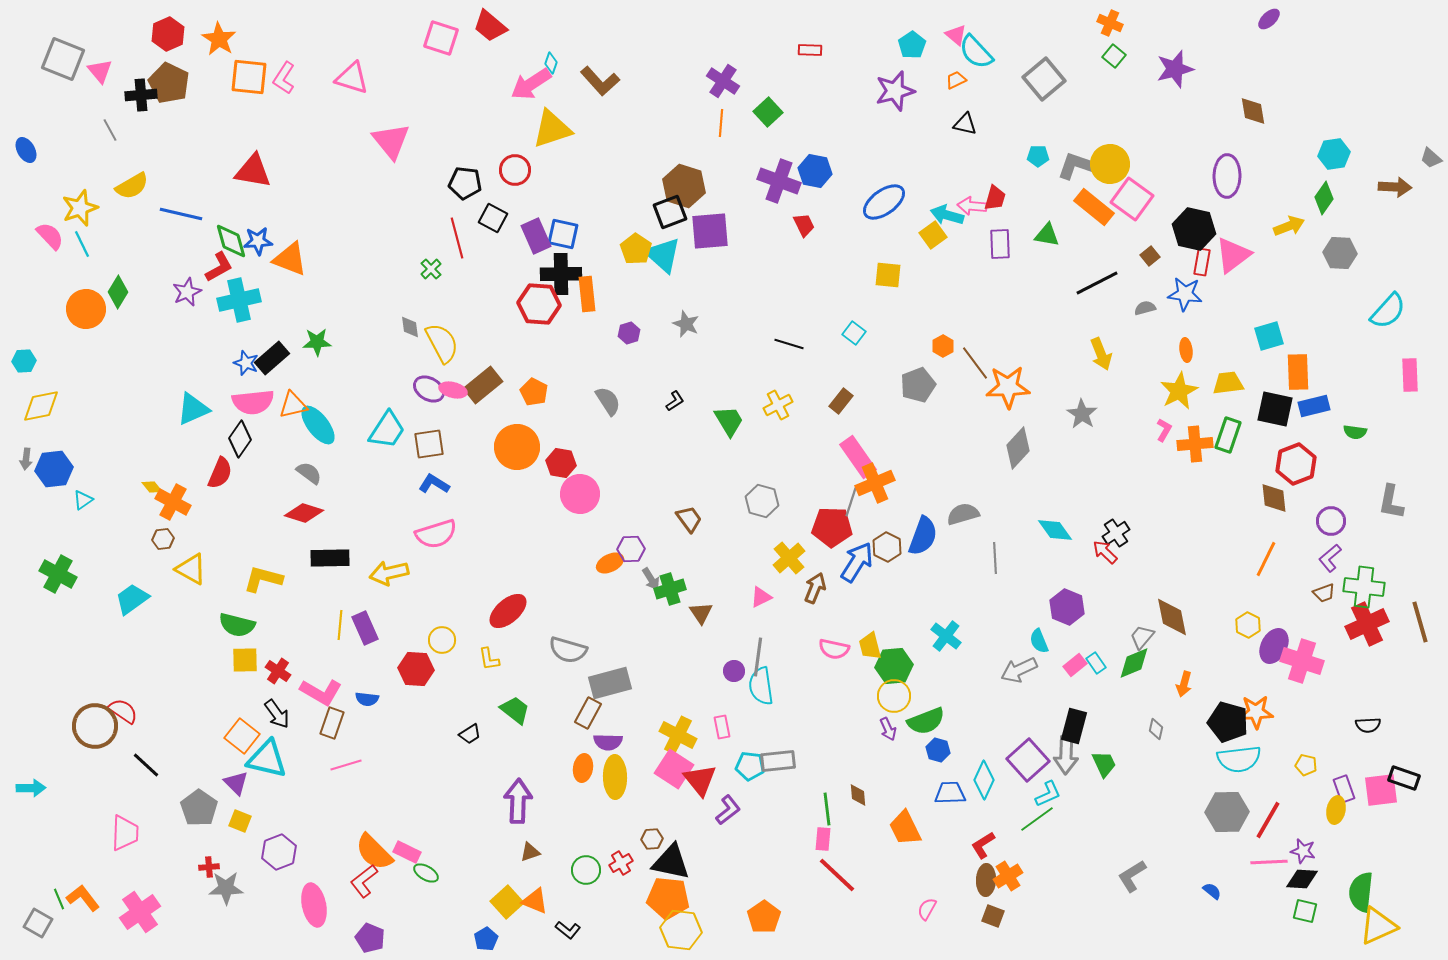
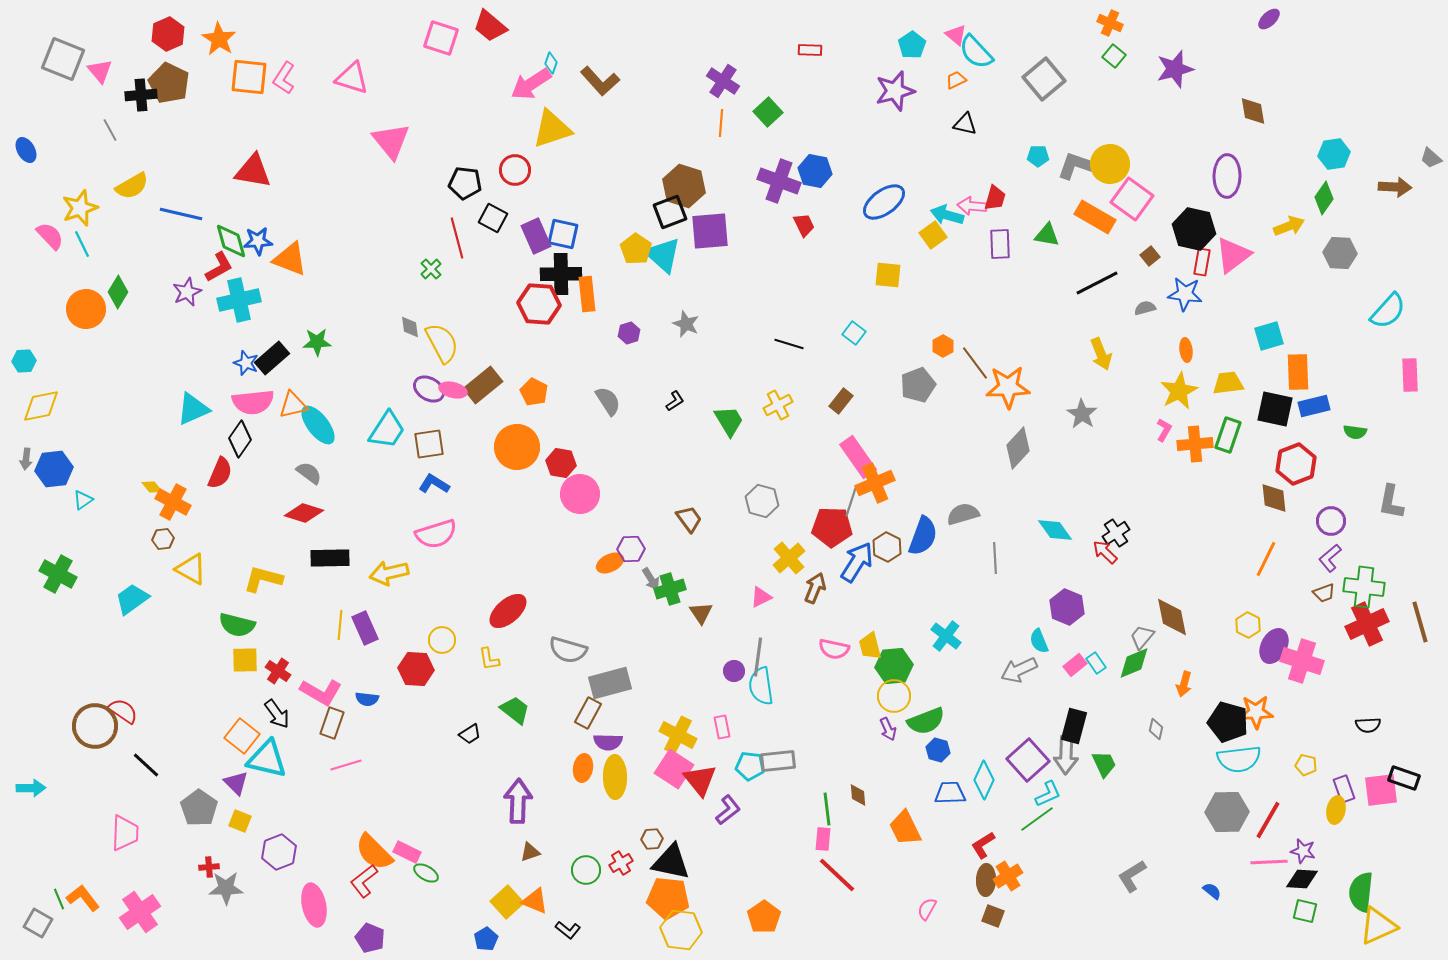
orange rectangle at (1094, 207): moved 1 px right, 10 px down; rotated 9 degrees counterclockwise
